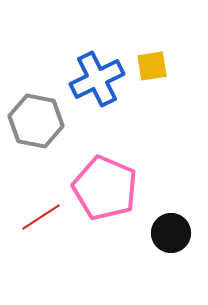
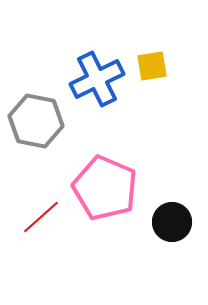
red line: rotated 9 degrees counterclockwise
black circle: moved 1 px right, 11 px up
